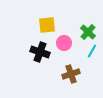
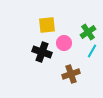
green cross: rotated 14 degrees clockwise
black cross: moved 2 px right
